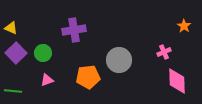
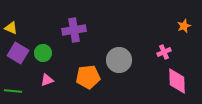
orange star: rotated 16 degrees clockwise
purple square: moved 2 px right; rotated 15 degrees counterclockwise
